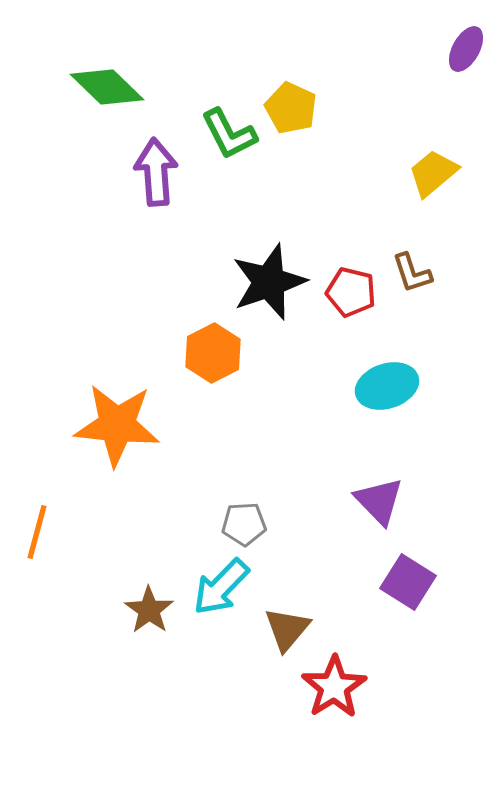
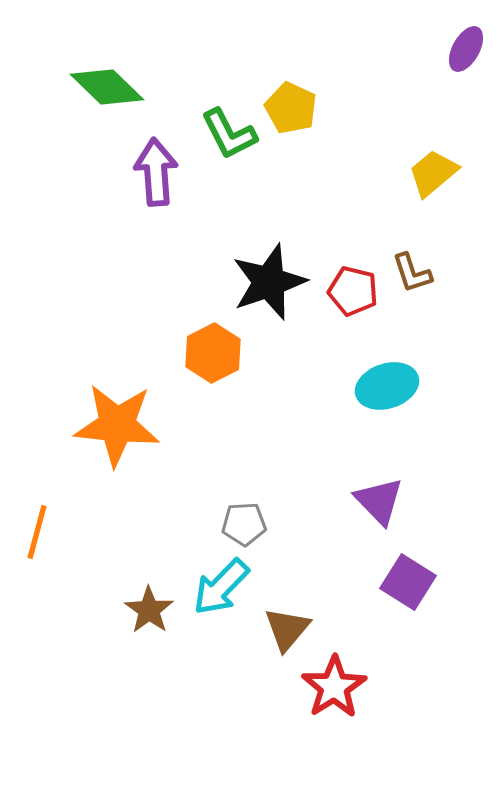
red pentagon: moved 2 px right, 1 px up
